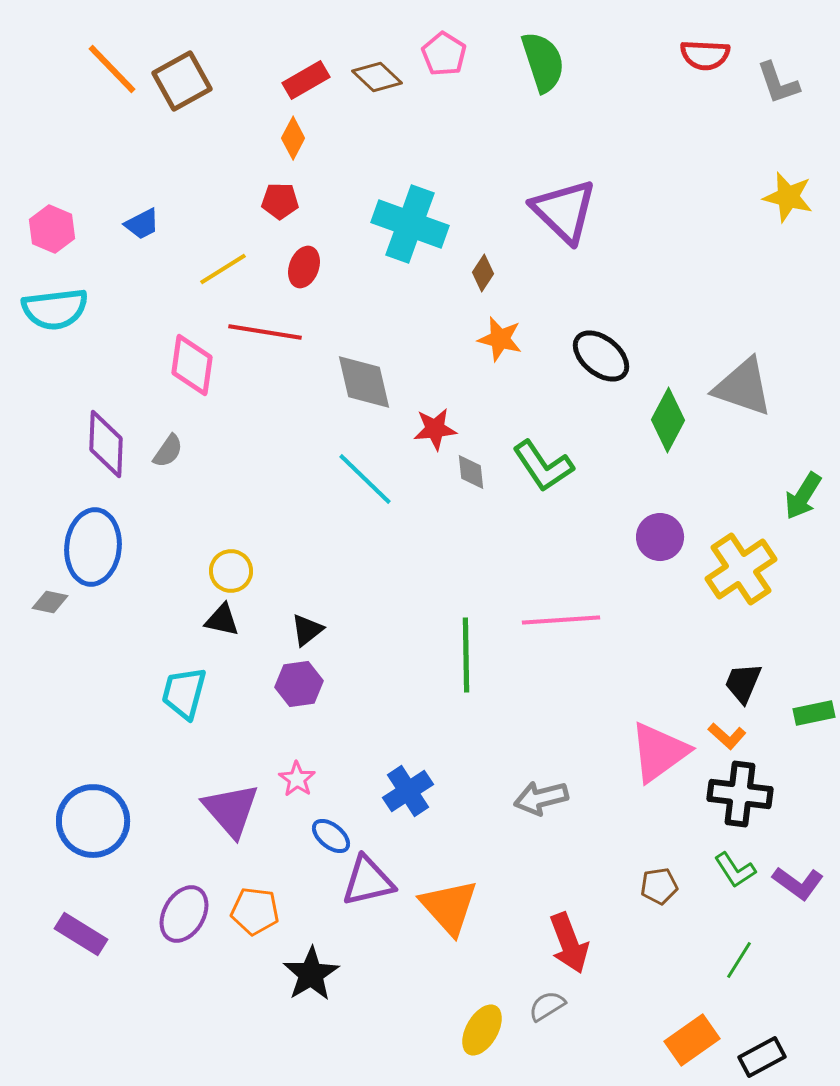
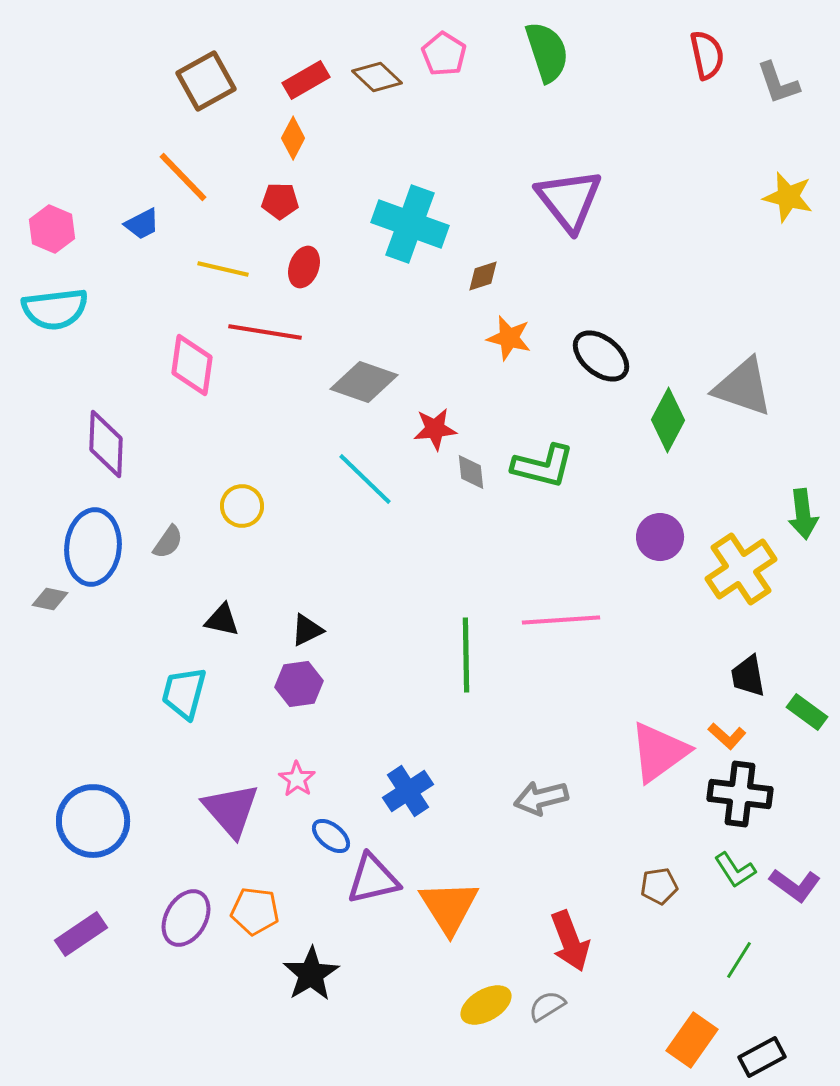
red semicircle at (705, 55): moved 2 px right; rotated 105 degrees counterclockwise
green semicircle at (543, 62): moved 4 px right, 10 px up
orange line at (112, 69): moved 71 px right, 108 px down
brown square at (182, 81): moved 24 px right
purple triangle at (564, 211): moved 5 px right, 11 px up; rotated 8 degrees clockwise
yellow line at (223, 269): rotated 45 degrees clockwise
brown diamond at (483, 273): moved 3 px down; rotated 39 degrees clockwise
orange star at (500, 339): moved 9 px right, 1 px up
gray diamond at (364, 382): rotated 58 degrees counterclockwise
gray semicircle at (168, 451): moved 91 px down
green L-shape at (543, 466): rotated 42 degrees counterclockwise
green arrow at (803, 496): moved 18 px down; rotated 39 degrees counterclockwise
yellow circle at (231, 571): moved 11 px right, 65 px up
gray diamond at (50, 602): moved 3 px up
black triangle at (307, 630): rotated 12 degrees clockwise
black trapezoid at (743, 683): moved 5 px right, 7 px up; rotated 33 degrees counterclockwise
green rectangle at (814, 713): moved 7 px left, 1 px up; rotated 48 degrees clockwise
purple triangle at (368, 881): moved 5 px right, 2 px up
purple L-shape at (798, 883): moved 3 px left, 2 px down
orange triangle at (449, 907): rotated 10 degrees clockwise
purple ellipse at (184, 914): moved 2 px right, 4 px down
purple rectangle at (81, 934): rotated 66 degrees counterclockwise
red arrow at (569, 943): moved 1 px right, 2 px up
yellow ellipse at (482, 1030): moved 4 px right, 25 px up; rotated 30 degrees clockwise
orange rectangle at (692, 1040): rotated 20 degrees counterclockwise
